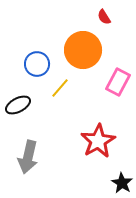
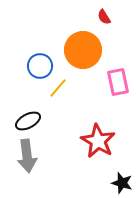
blue circle: moved 3 px right, 2 px down
pink rectangle: rotated 40 degrees counterclockwise
yellow line: moved 2 px left
black ellipse: moved 10 px right, 16 px down
red star: rotated 12 degrees counterclockwise
gray arrow: moved 1 px left, 1 px up; rotated 20 degrees counterclockwise
black star: rotated 15 degrees counterclockwise
